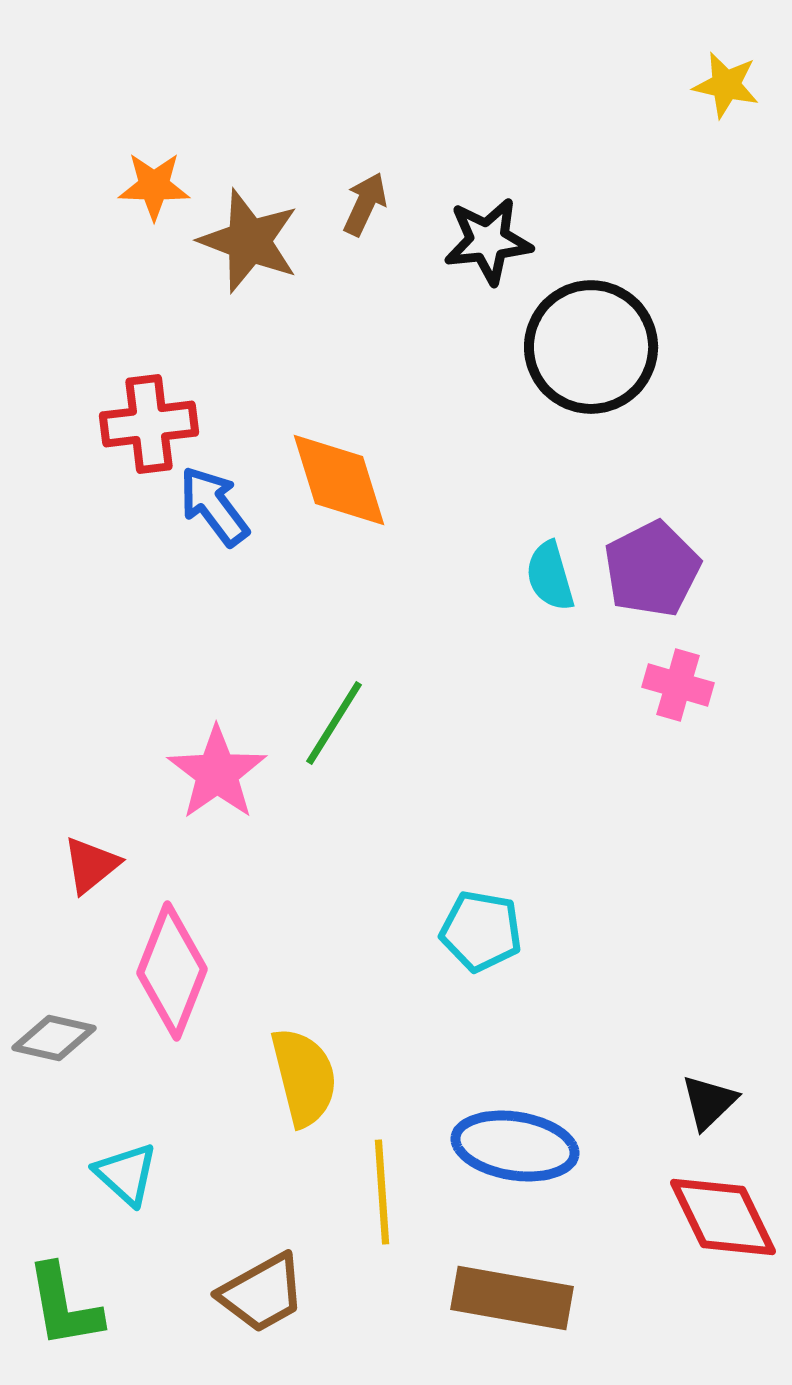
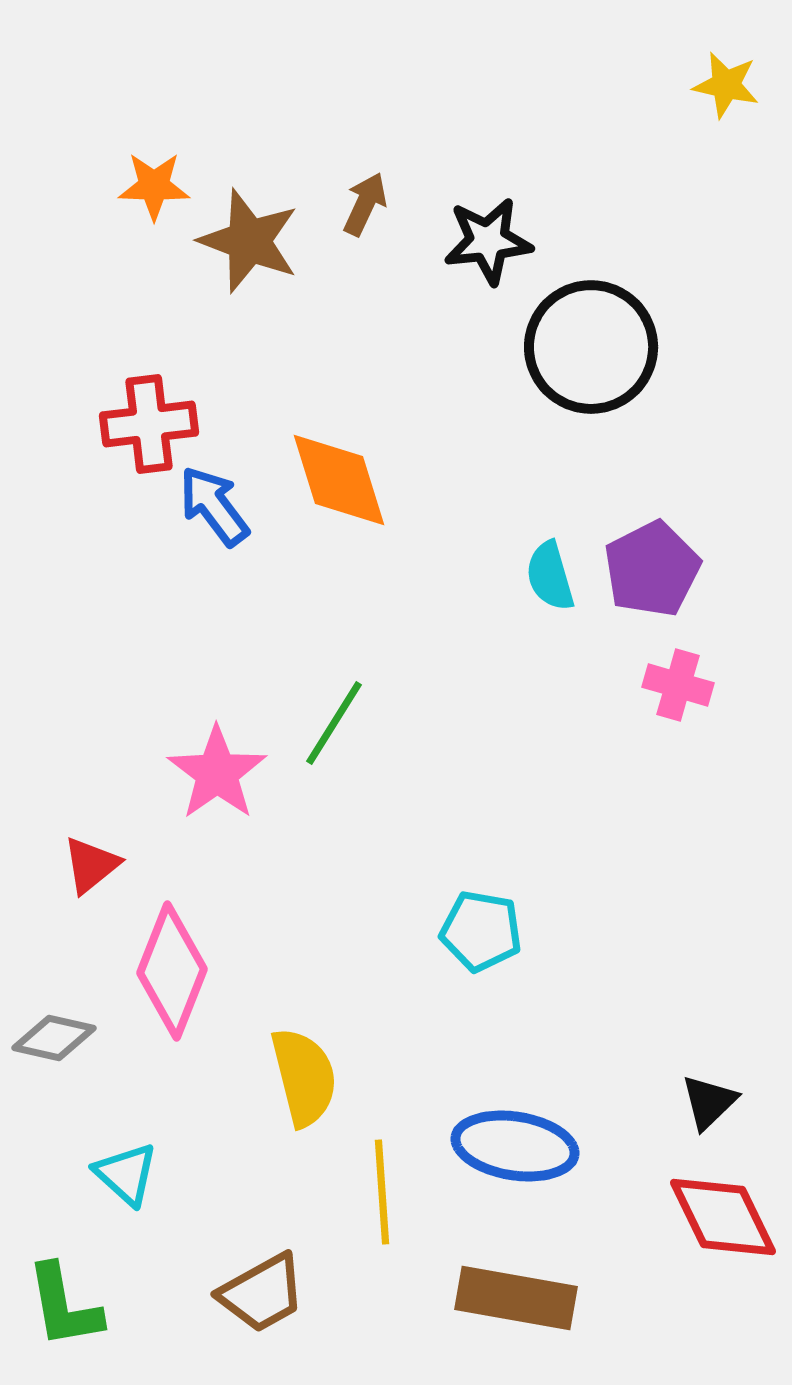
brown rectangle: moved 4 px right
